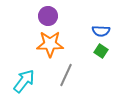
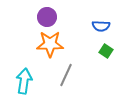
purple circle: moved 1 px left, 1 px down
blue semicircle: moved 5 px up
green square: moved 5 px right
cyan arrow: rotated 30 degrees counterclockwise
